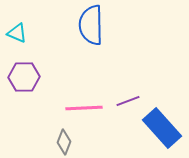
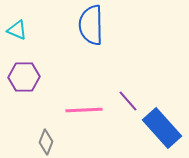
cyan triangle: moved 3 px up
purple line: rotated 70 degrees clockwise
pink line: moved 2 px down
gray diamond: moved 18 px left
